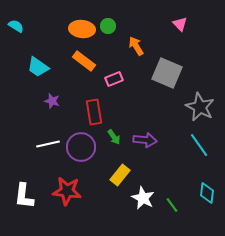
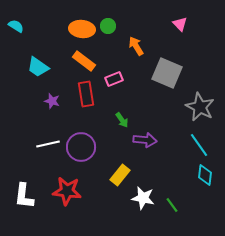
red rectangle: moved 8 px left, 18 px up
green arrow: moved 8 px right, 17 px up
cyan diamond: moved 2 px left, 18 px up
white star: rotated 15 degrees counterclockwise
